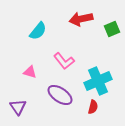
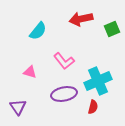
purple ellipse: moved 4 px right, 1 px up; rotated 45 degrees counterclockwise
